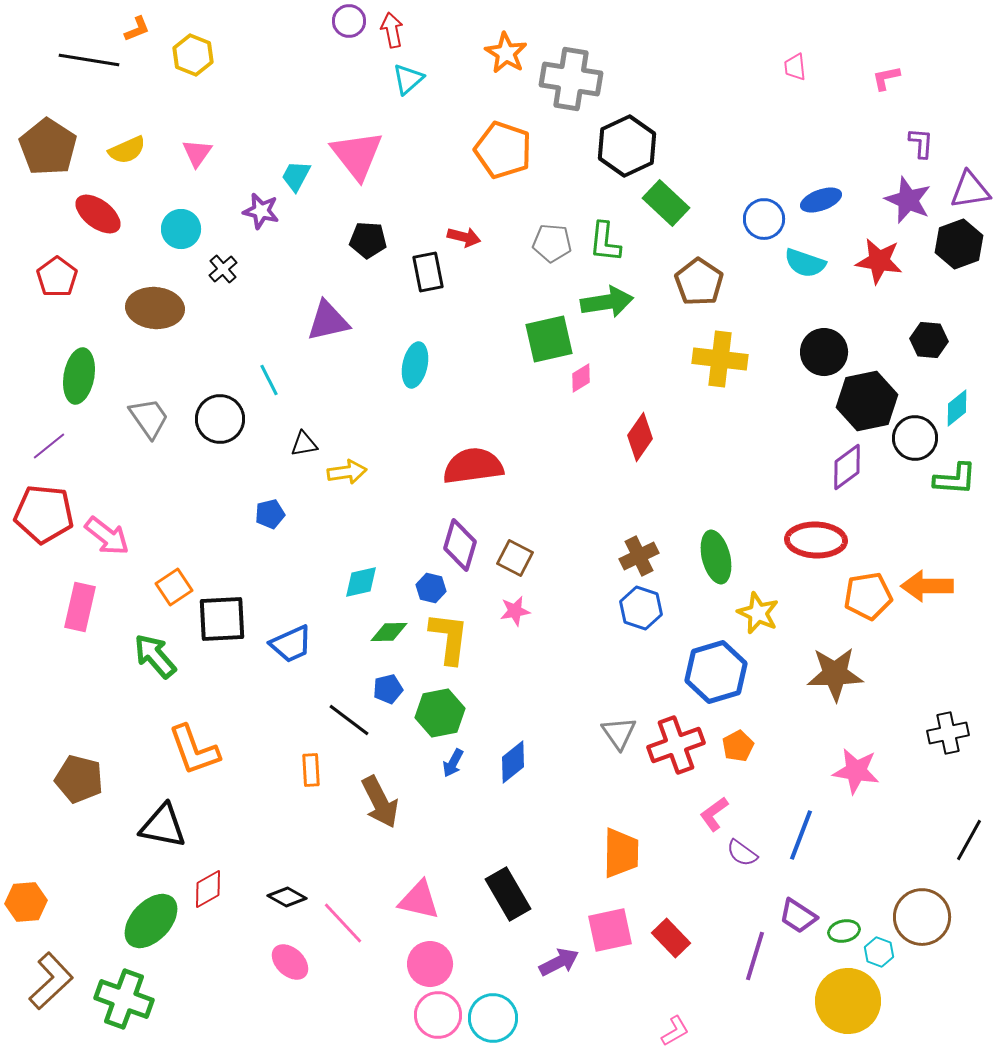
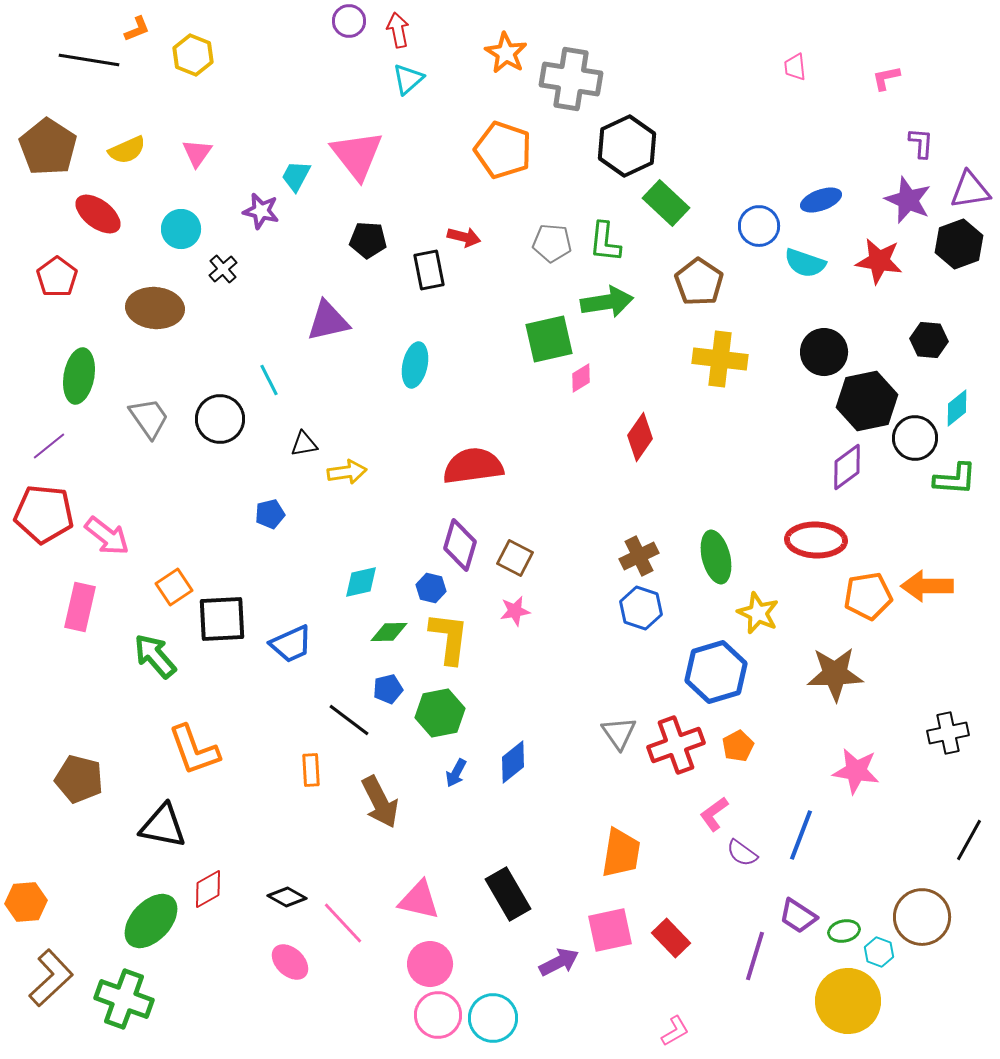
red arrow at (392, 30): moved 6 px right
blue circle at (764, 219): moved 5 px left, 7 px down
black rectangle at (428, 272): moved 1 px right, 2 px up
blue arrow at (453, 763): moved 3 px right, 10 px down
orange trapezoid at (621, 853): rotated 8 degrees clockwise
brown L-shape at (51, 981): moved 3 px up
